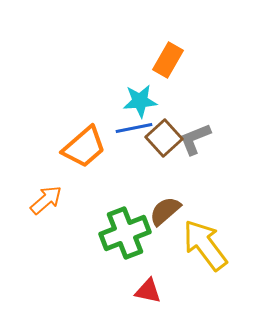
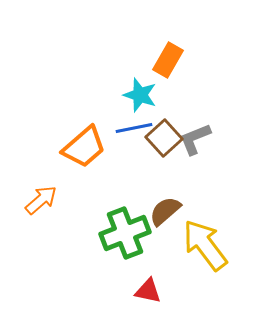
cyan star: moved 6 px up; rotated 24 degrees clockwise
orange arrow: moved 5 px left
